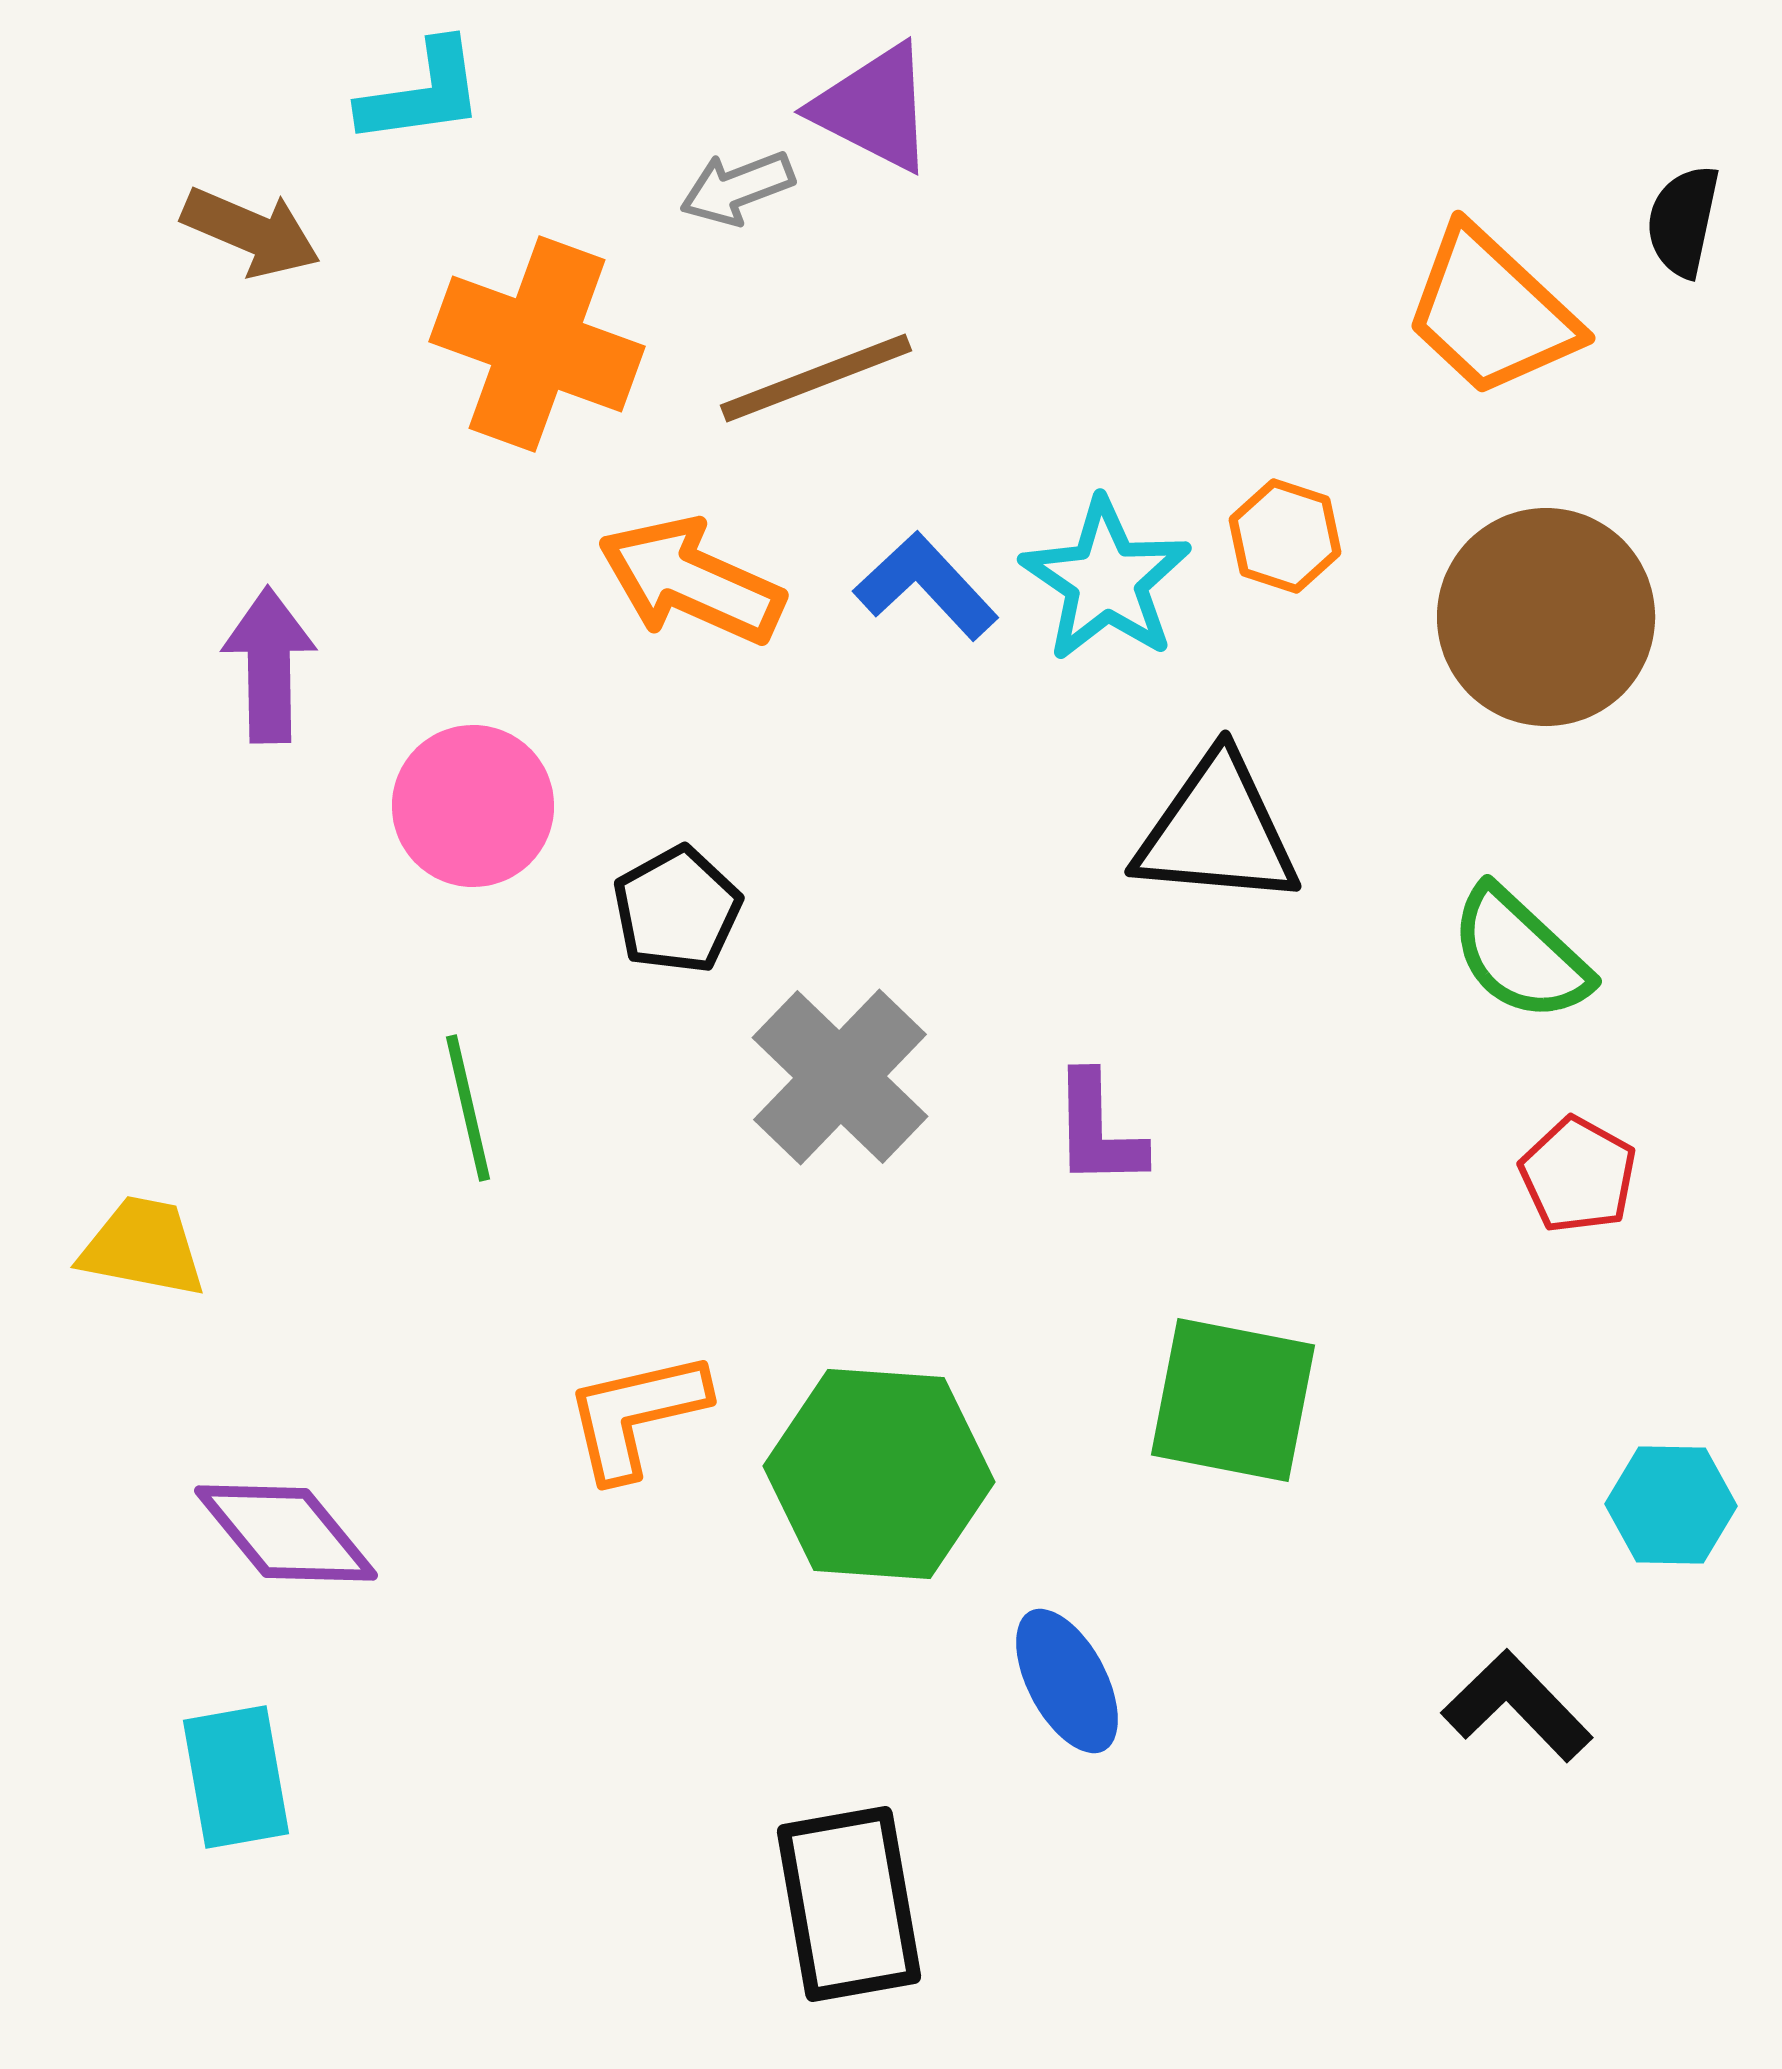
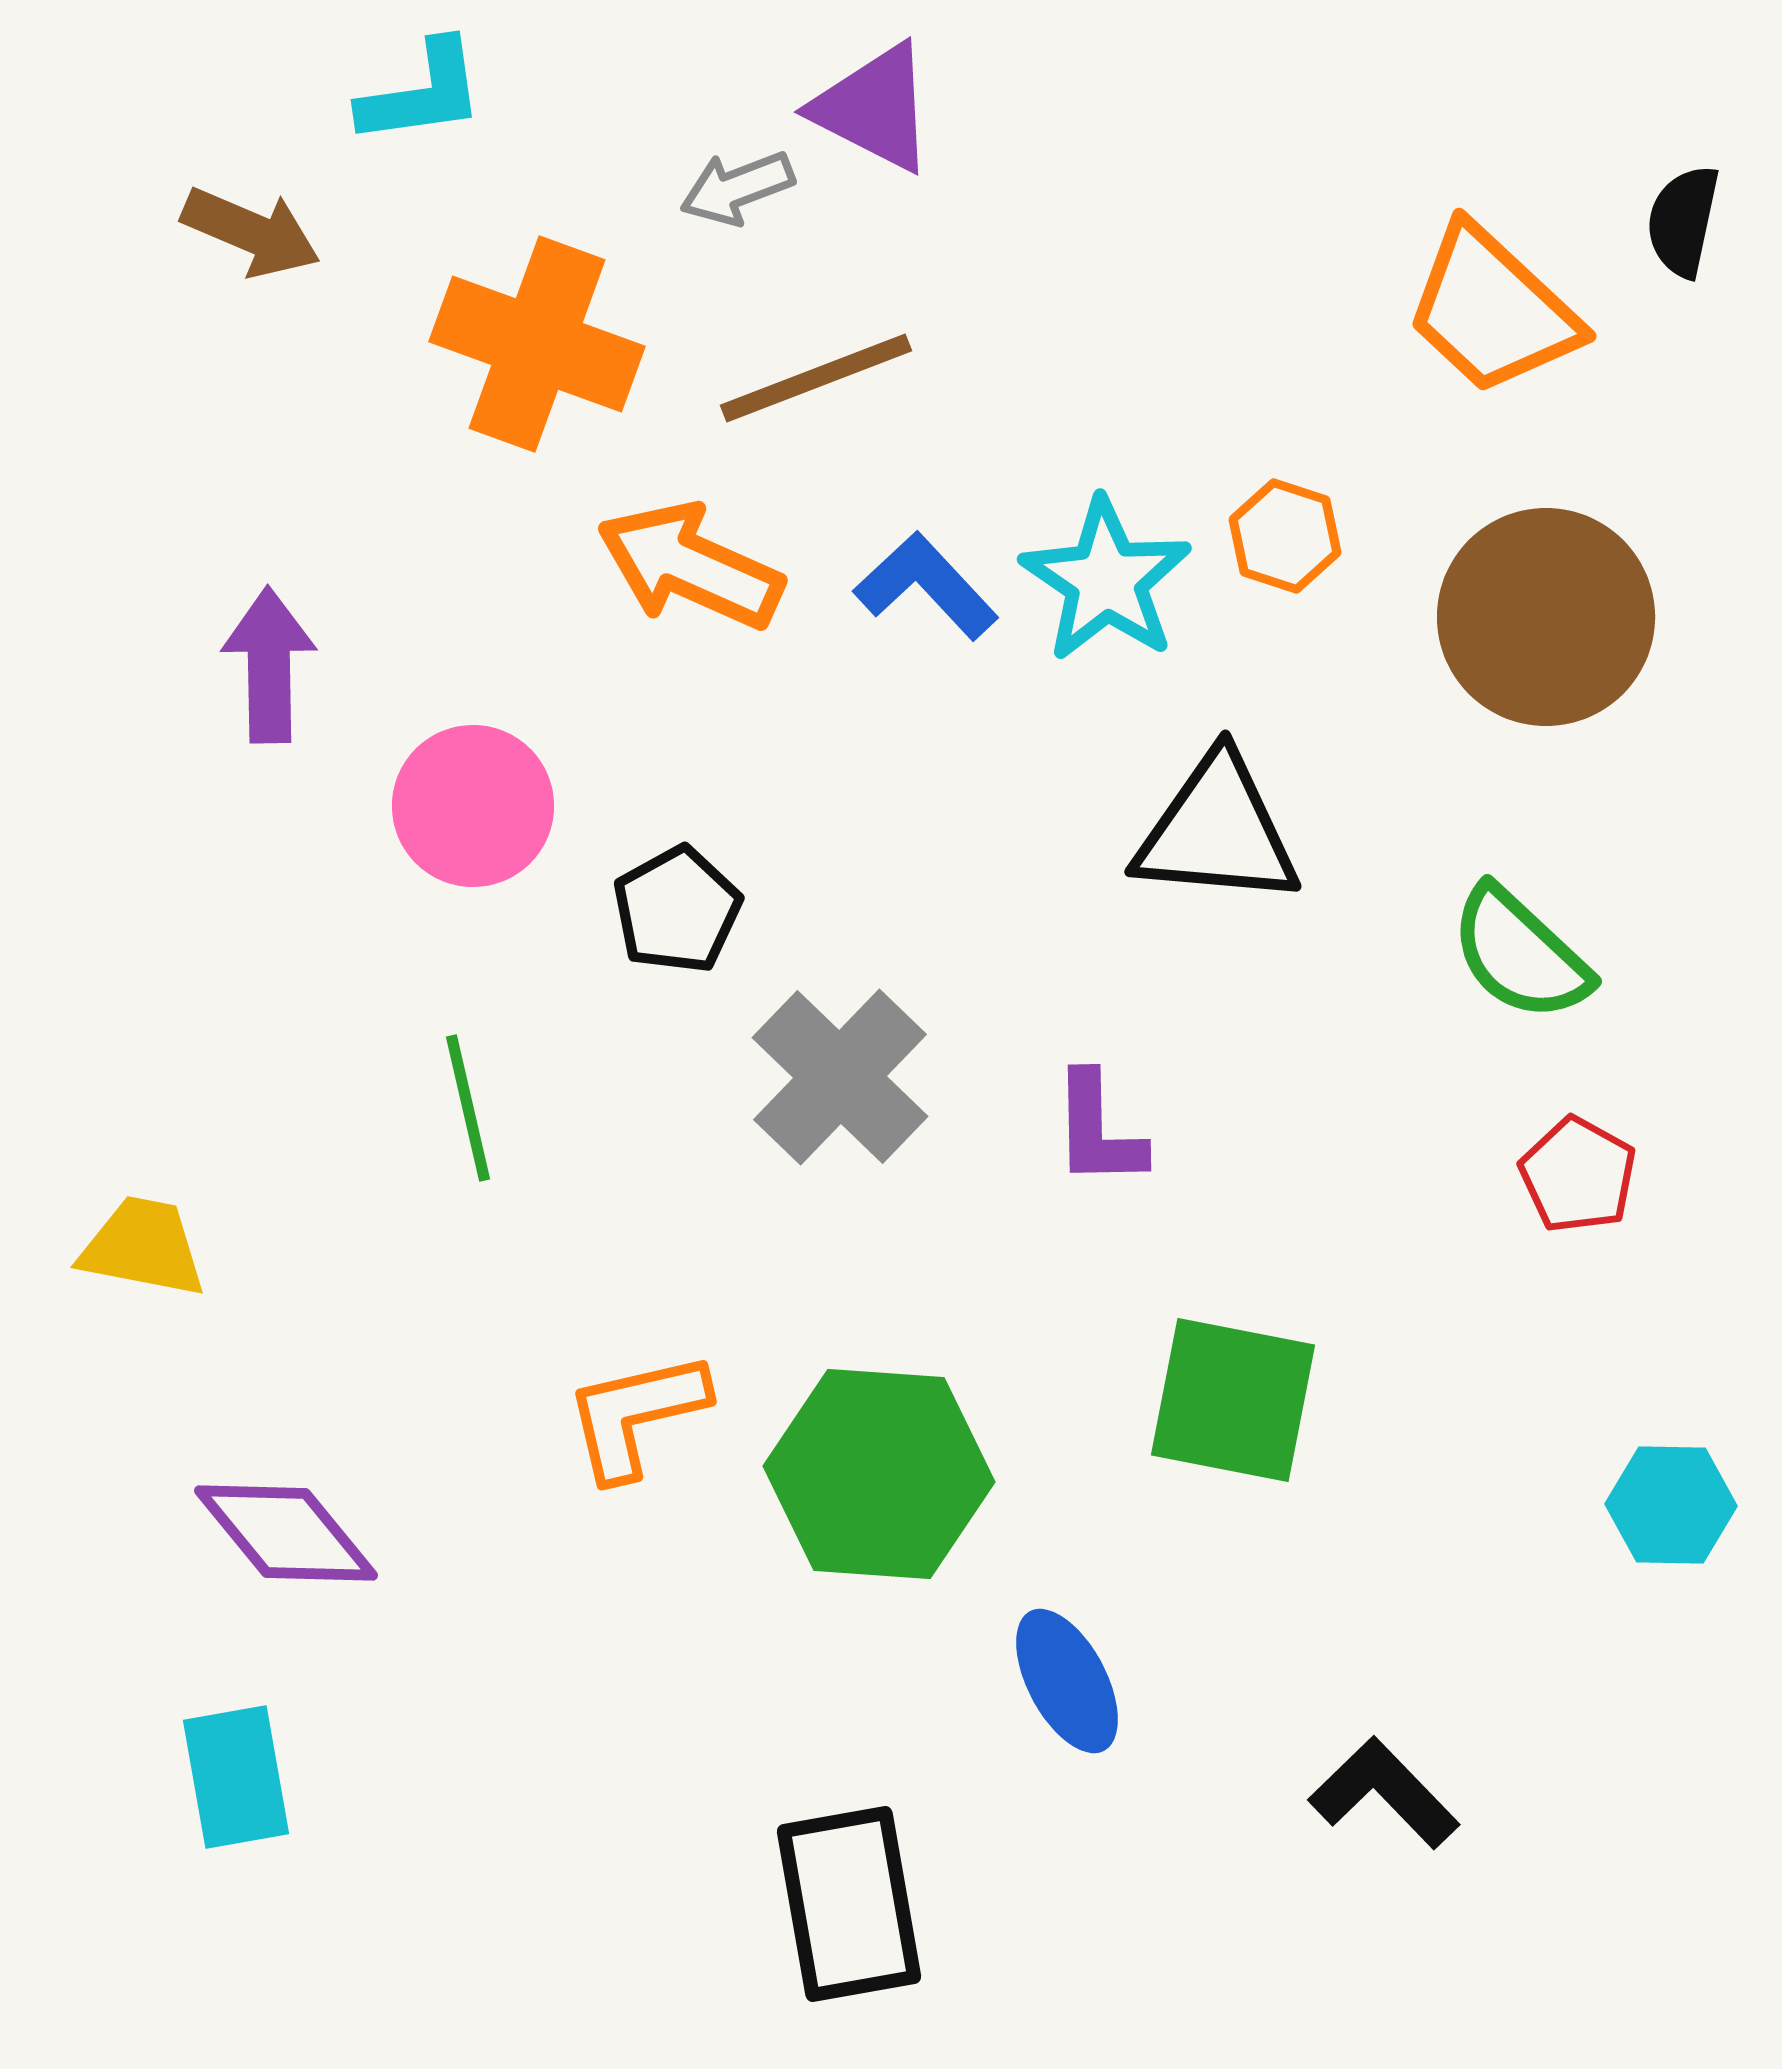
orange trapezoid: moved 1 px right, 2 px up
orange arrow: moved 1 px left, 15 px up
black L-shape: moved 133 px left, 87 px down
